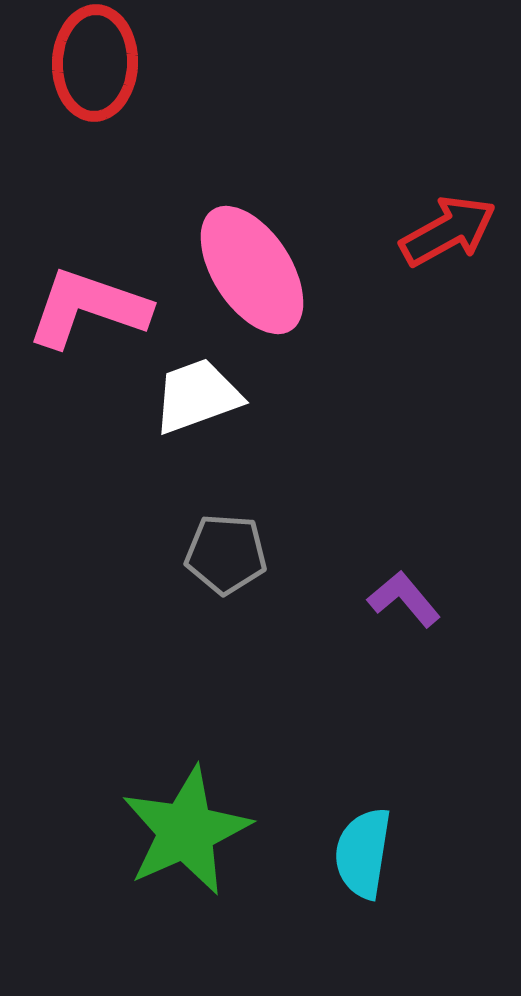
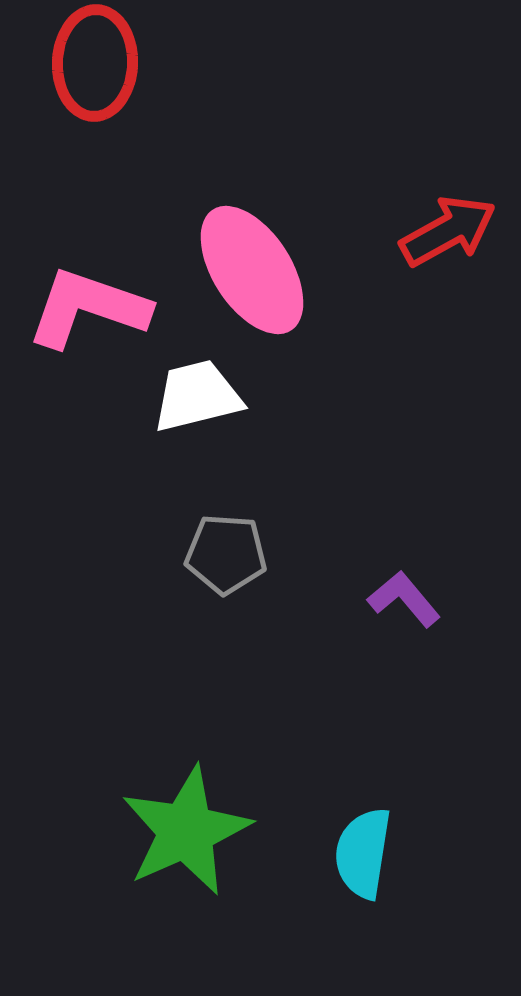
white trapezoid: rotated 6 degrees clockwise
